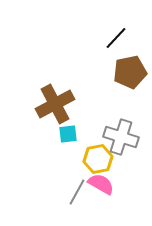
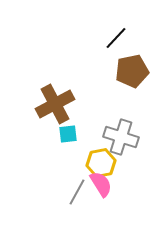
brown pentagon: moved 2 px right, 1 px up
yellow hexagon: moved 3 px right, 4 px down
pink semicircle: rotated 28 degrees clockwise
